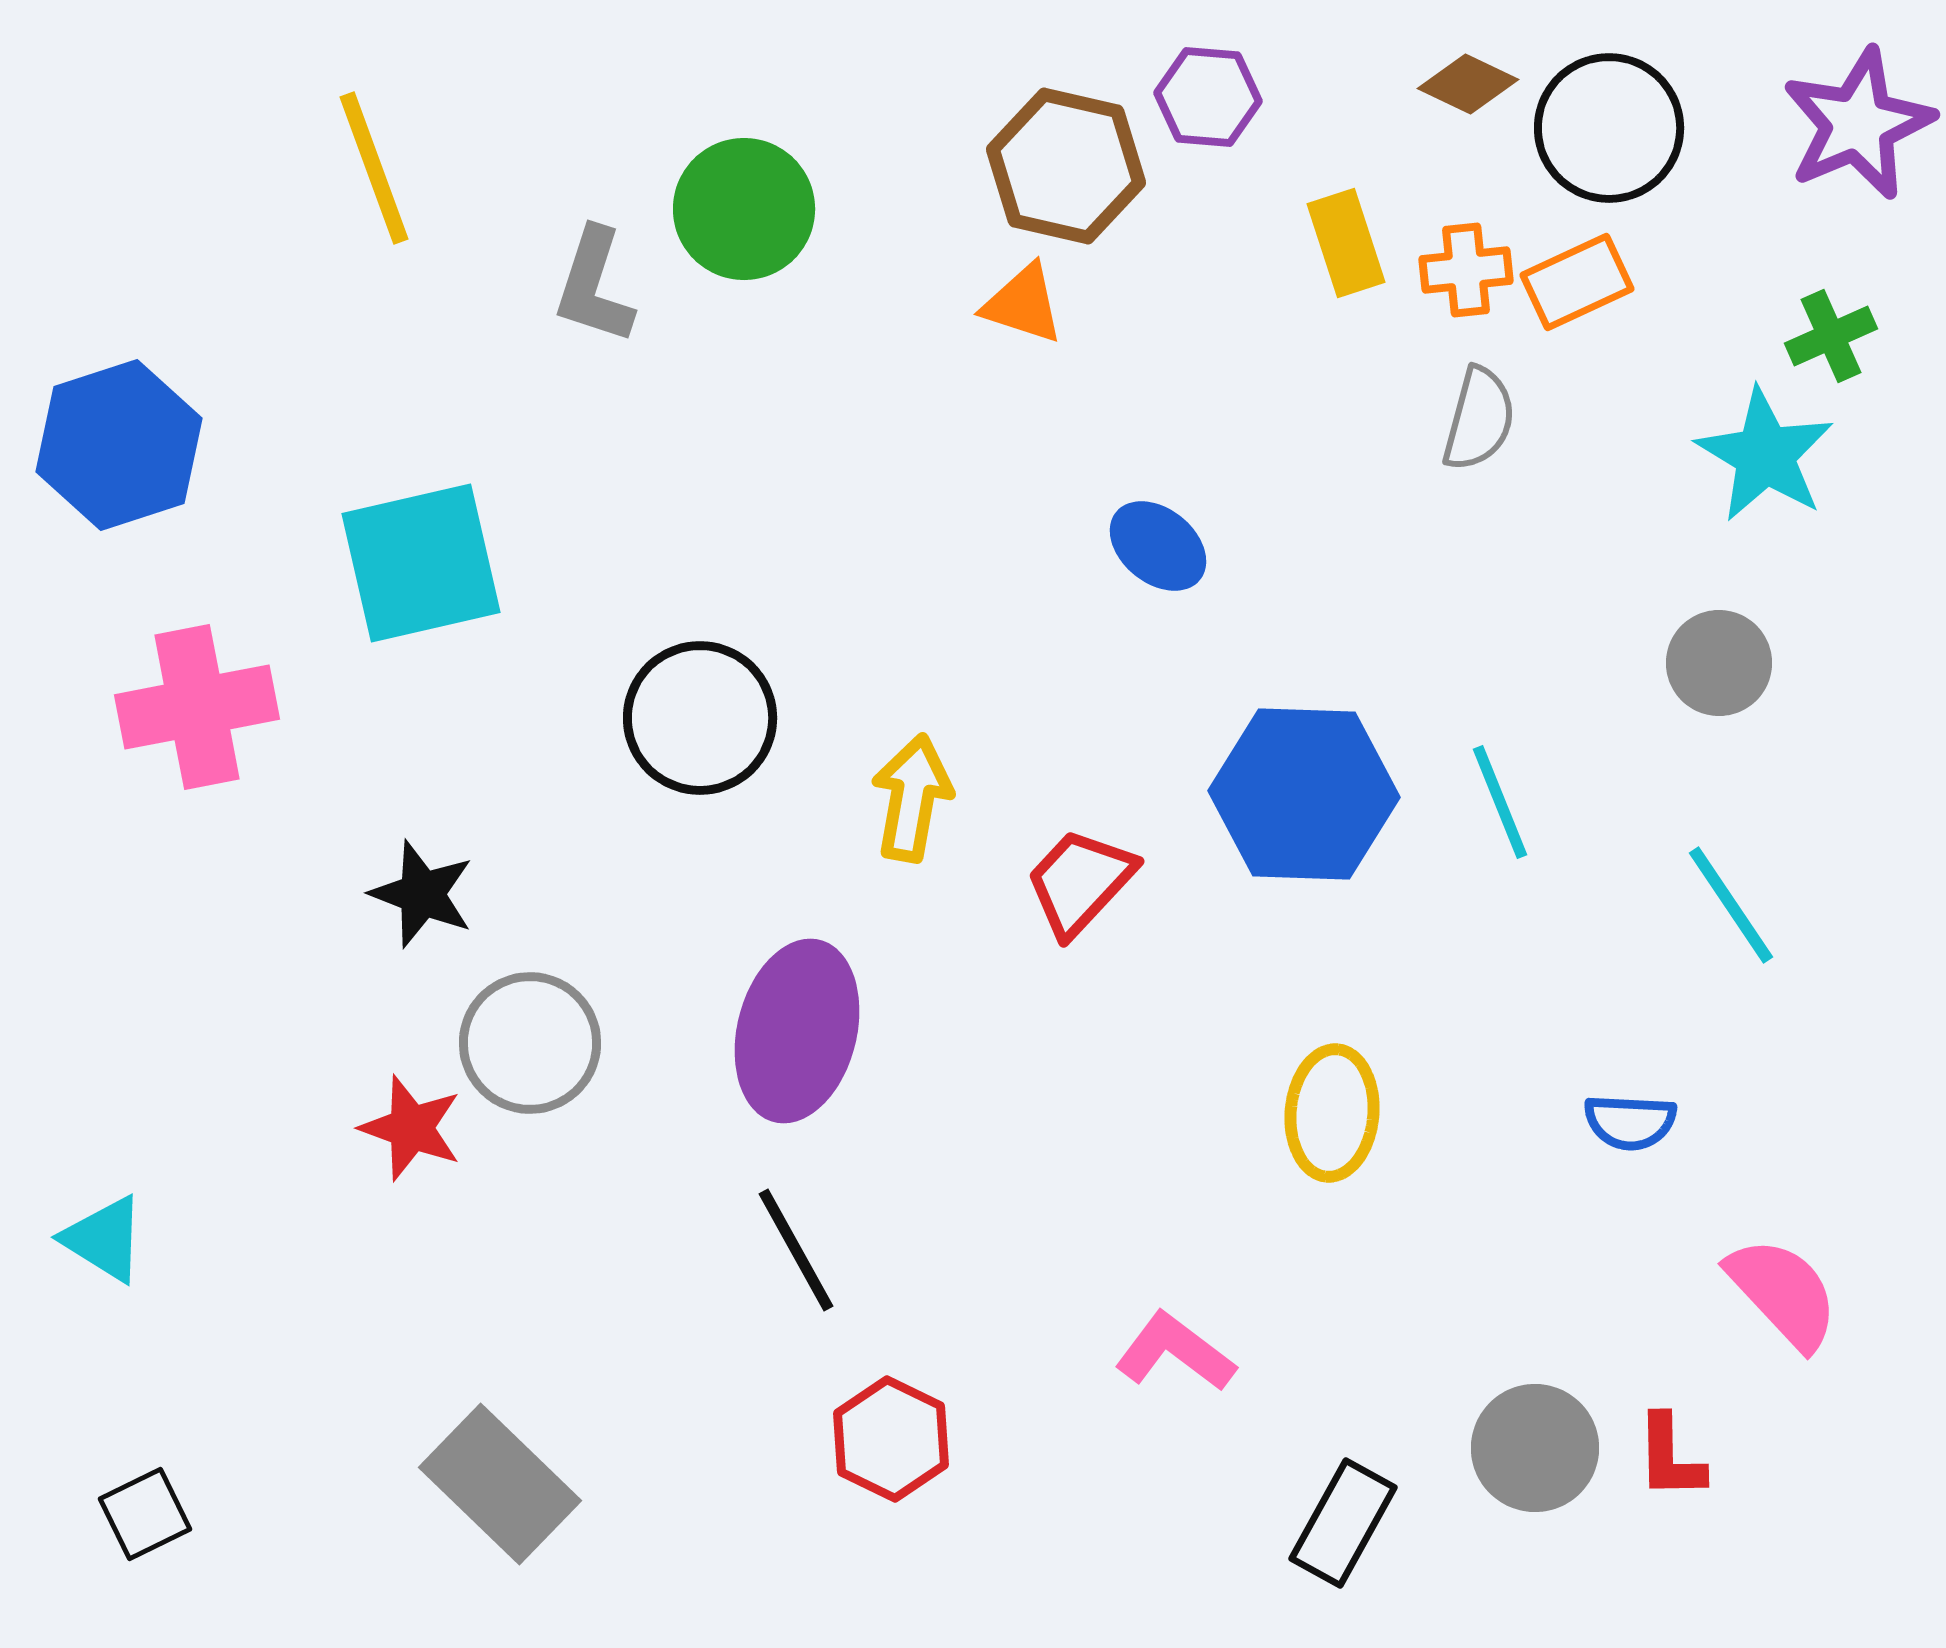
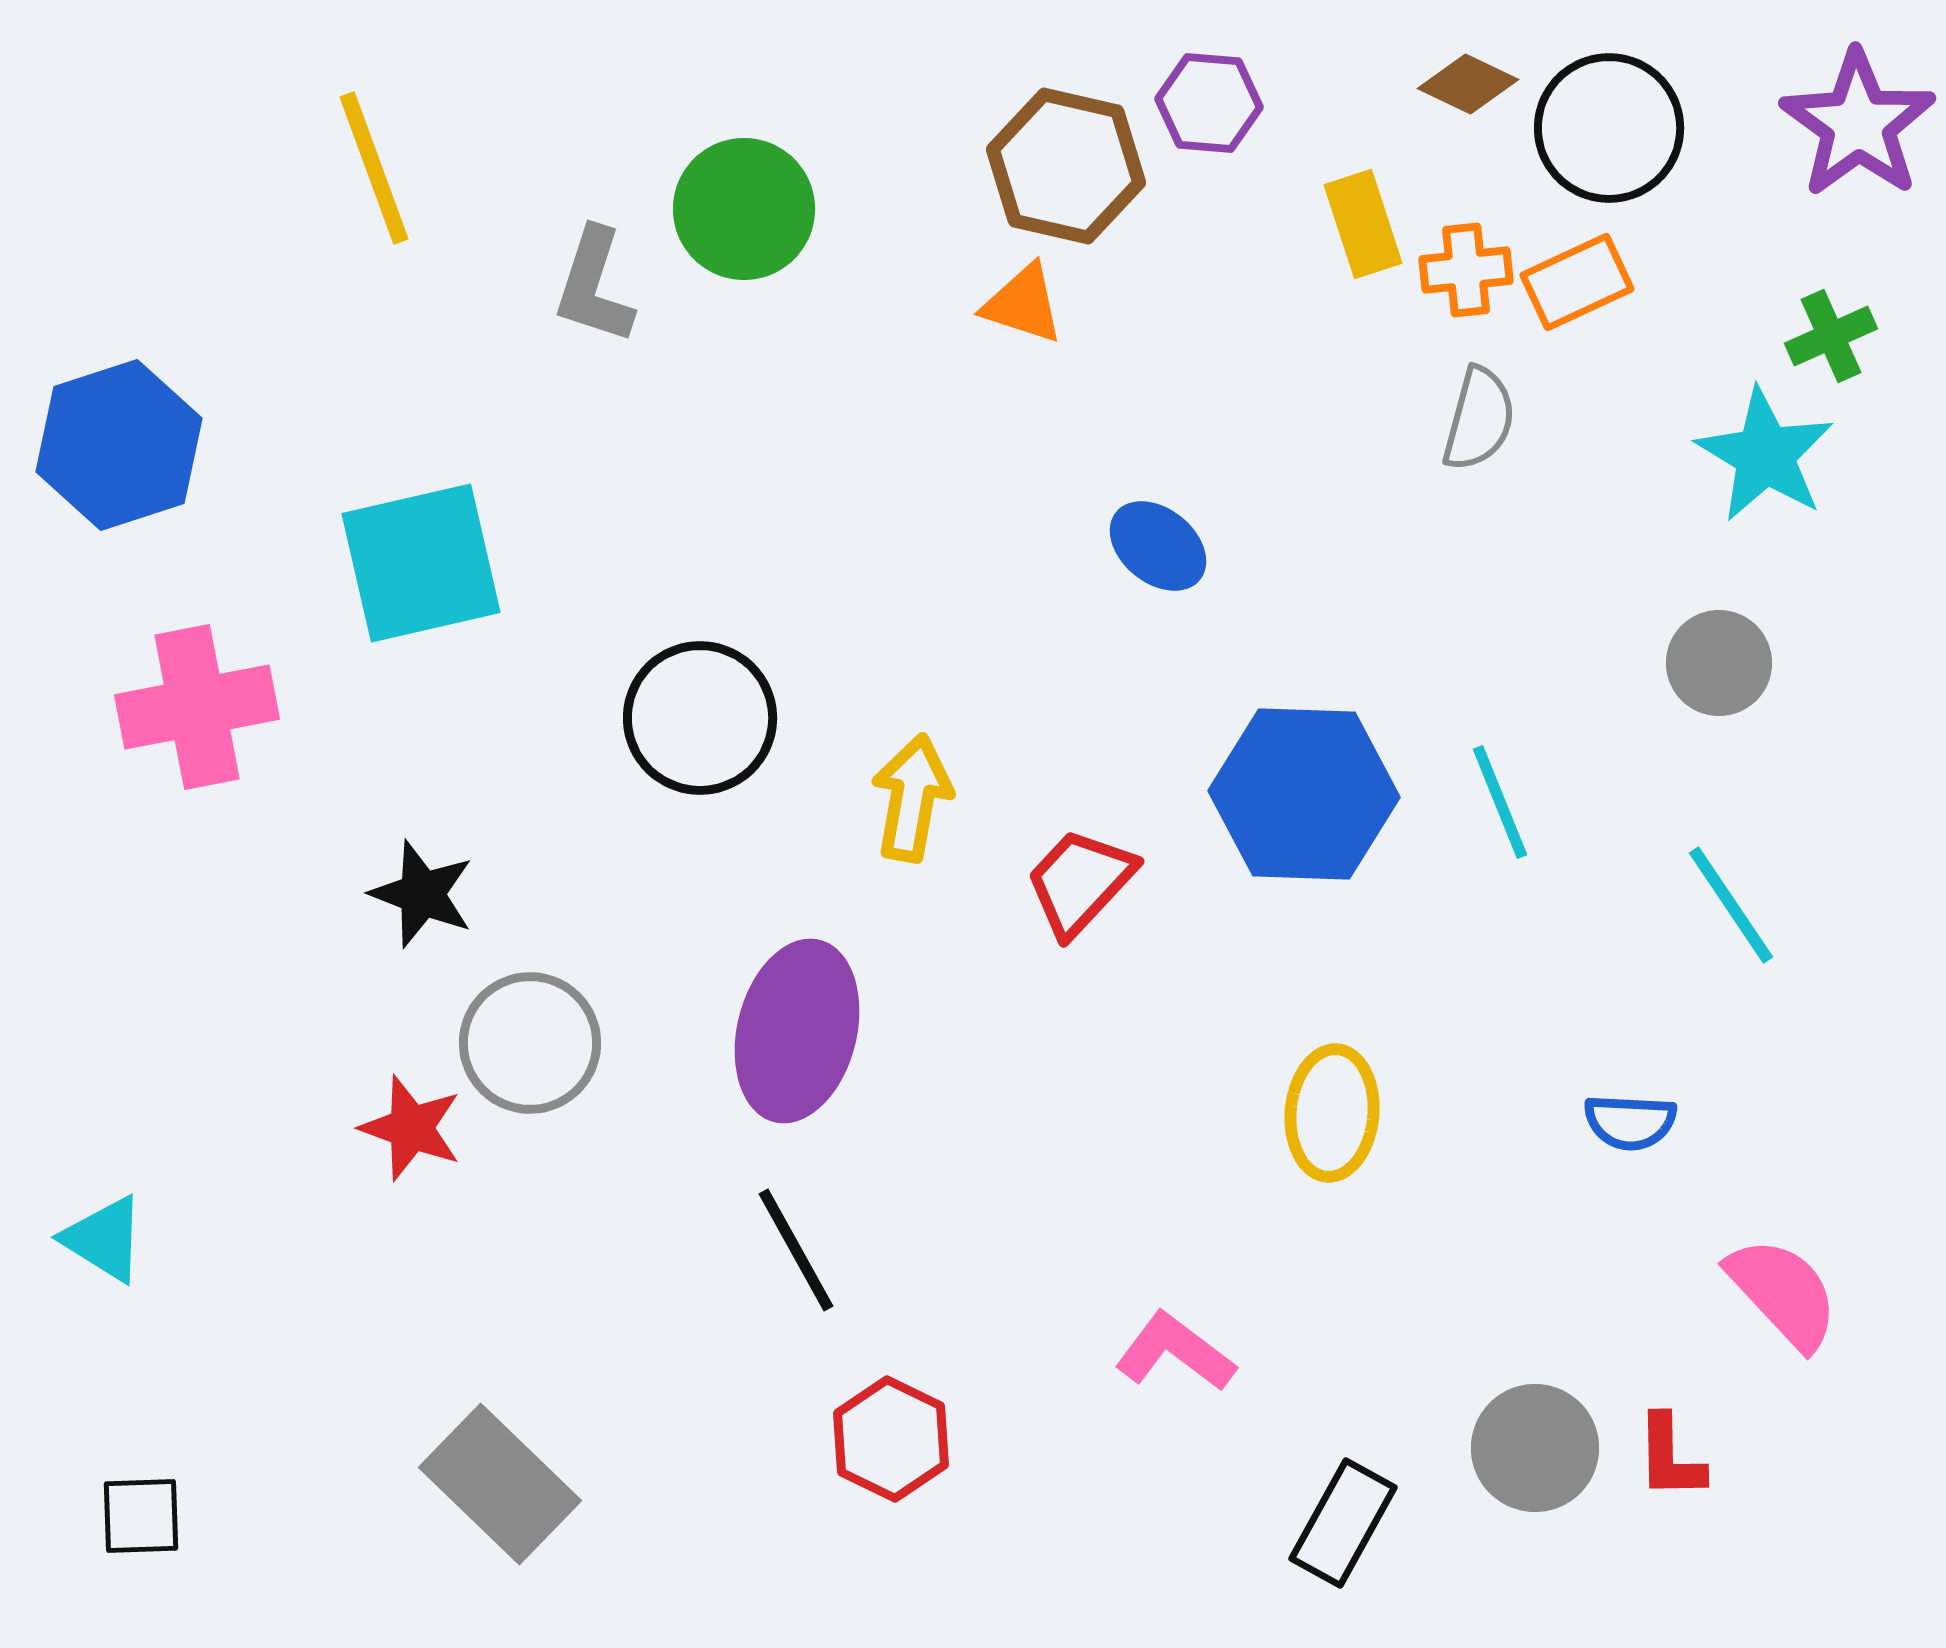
purple hexagon at (1208, 97): moved 1 px right, 6 px down
purple star at (1858, 124): rotated 13 degrees counterclockwise
yellow rectangle at (1346, 243): moved 17 px right, 19 px up
black square at (145, 1514): moved 4 px left, 2 px down; rotated 24 degrees clockwise
